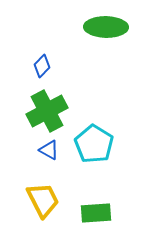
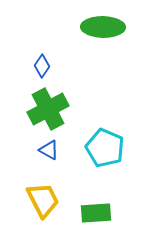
green ellipse: moved 3 px left
blue diamond: rotated 10 degrees counterclockwise
green cross: moved 1 px right, 2 px up
cyan pentagon: moved 11 px right, 4 px down; rotated 9 degrees counterclockwise
